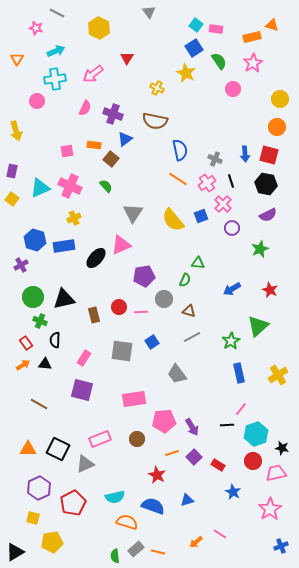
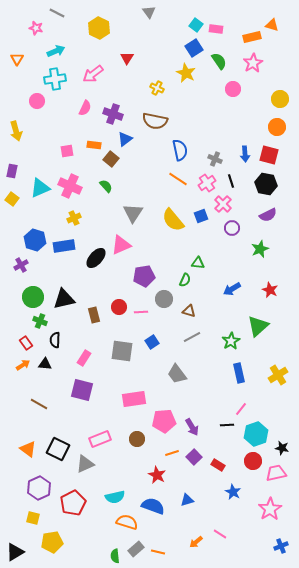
orange triangle at (28, 449): rotated 36 degrees clockwise
